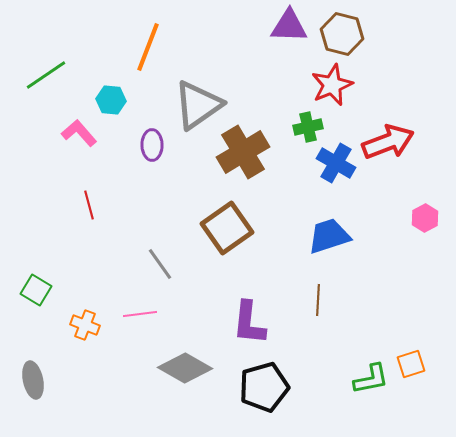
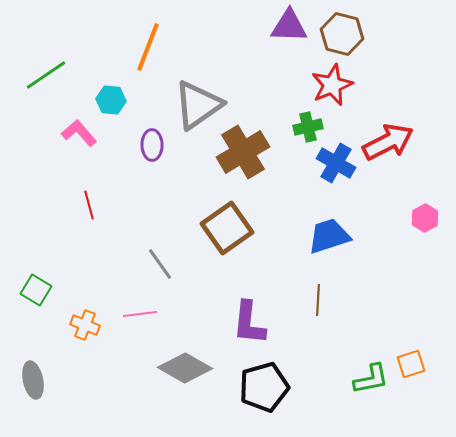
red arrow: rotated 6 degrees counterclockwise
